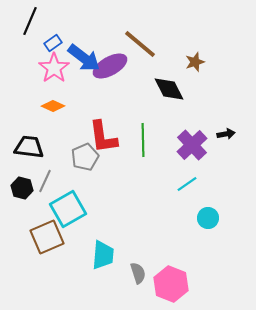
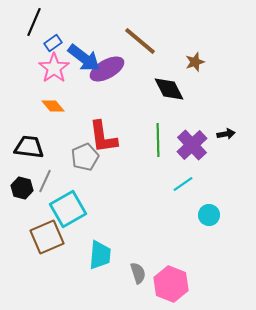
black line: moved 4 px right, 1 px down
brown line: moved 3 px up
purple ellipse: moved 3 px left, 3 px down
orange diamond: rotated 25 degrees clockwise
green line: moved 15 px right
cyan line: moved 4 px left
cyan circle: moved 1 px right, 3 px up
cyan trapezoid: moved 3 px left
